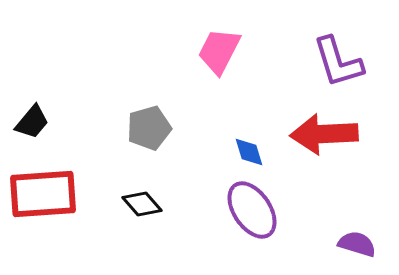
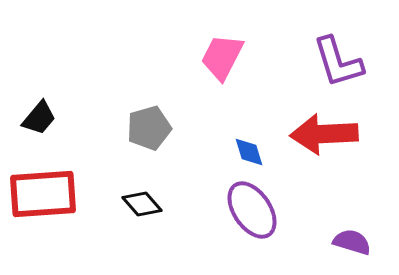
pink trapezoid: moved 3 px right, 6 px down
black trapezoid: moved 7 px right, 4 px up
purple semicircle: moved 5 px left, 2 px up
